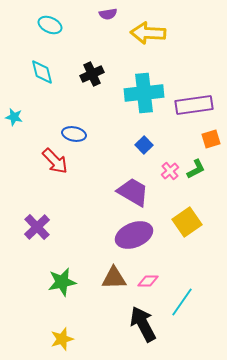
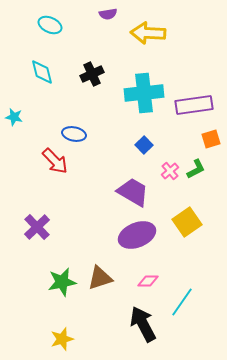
purple ellipse: moved 3 px right
brown triangle: moved 14 px left; rotated 16 degrees counterclockwise
